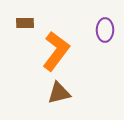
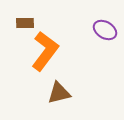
purple ellipse: rotated 60 degrees counterclockwise
orange L-shape: moved 11 px left
